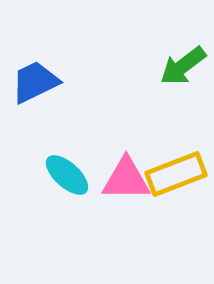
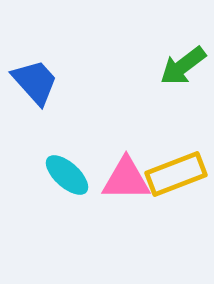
blue trapezoid: rotated 74 degrees clockwise
